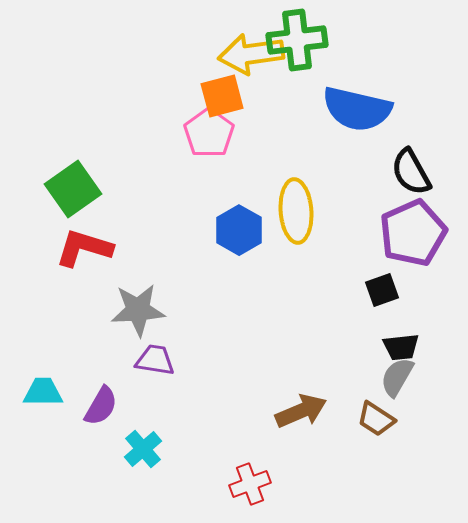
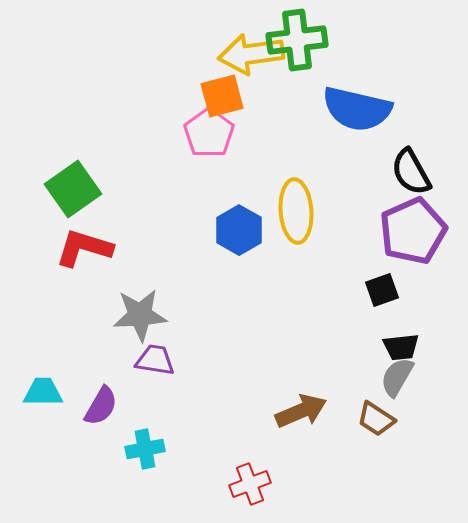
purple pentagon: moved 2 px up
gray star: moved 2 px right, 5 px down
cyan cross: moved 2 px right; rotated 30 degrees clockwise
